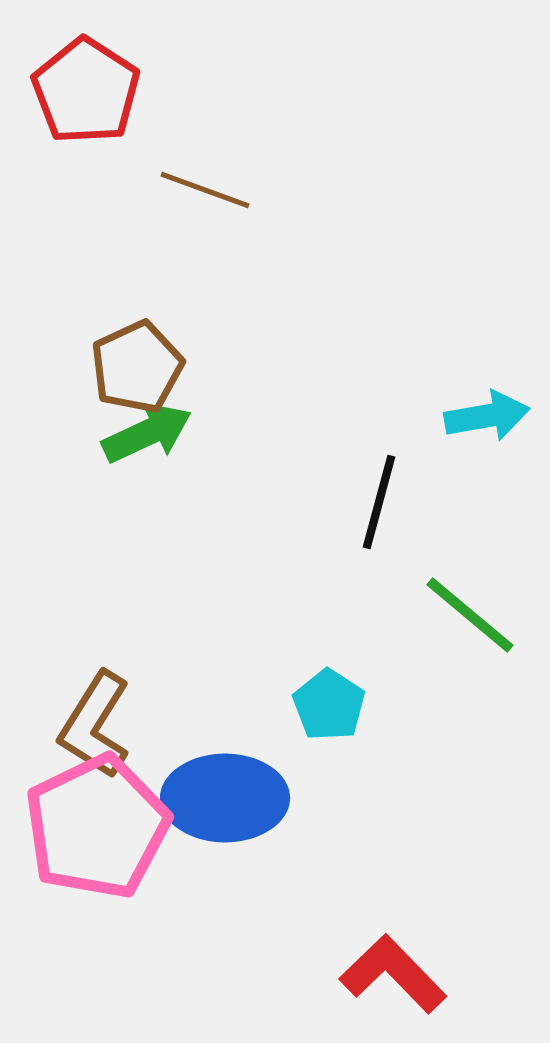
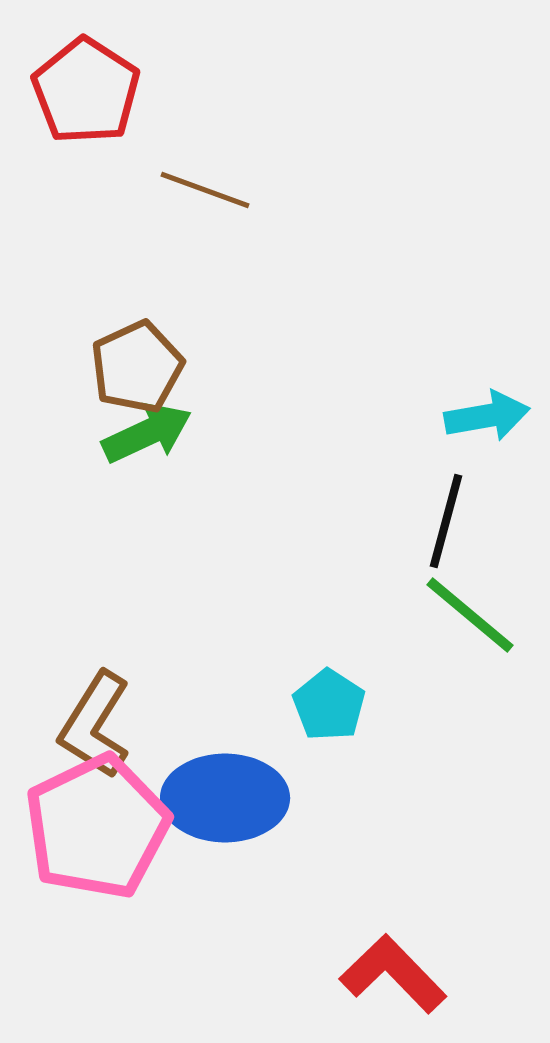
black line: moved 67 px right, 19 px down
